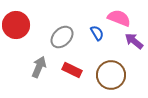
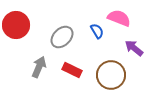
blue semicircle: moved 2 px up
purple arrow: moved 7 px down
